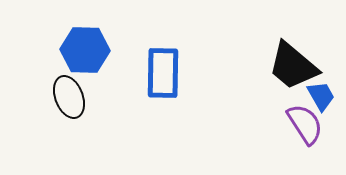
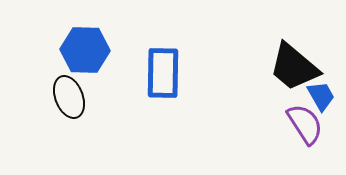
black trapezoid: moved 1 px right, 1 px down
